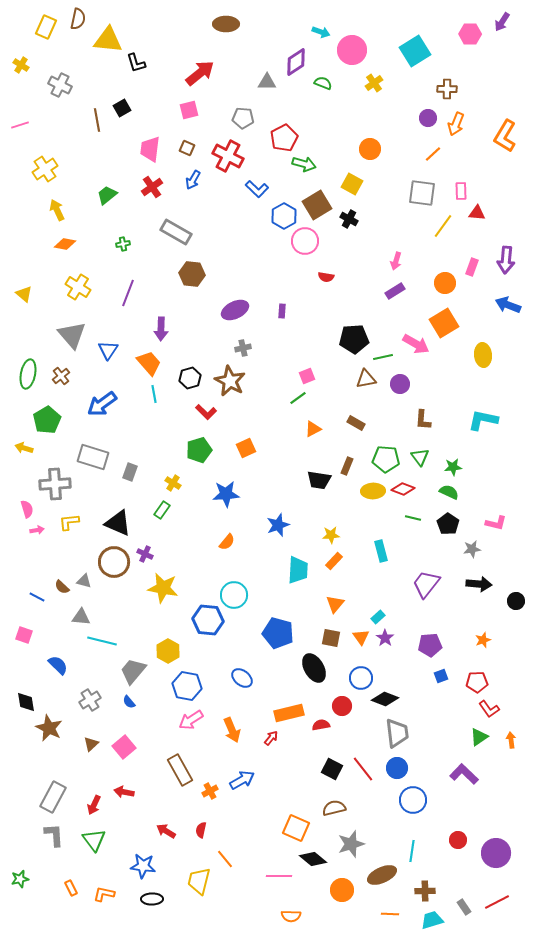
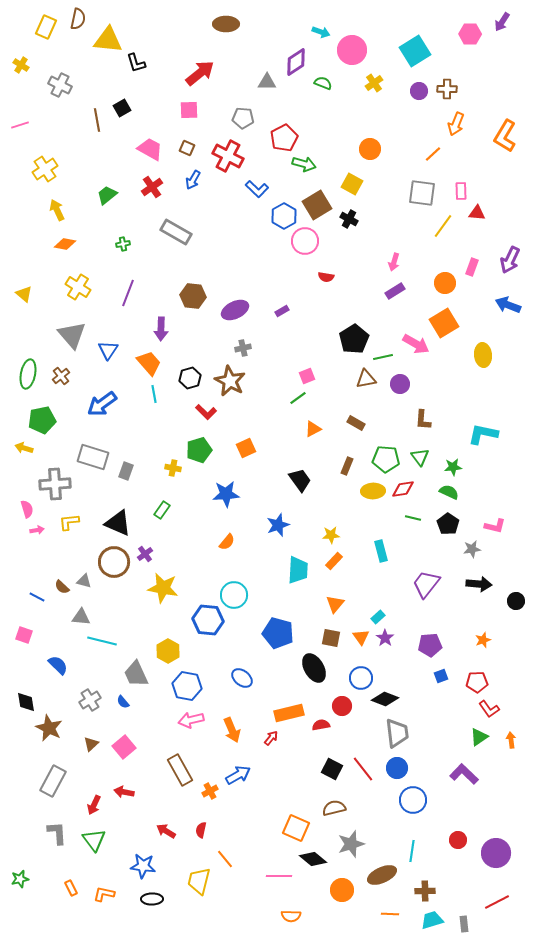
pink square at (189, 110): rotated 12 degrees clockwise
purple circle at (428, 118): moved 9 px left, 27 px up
pink trapezoid at (150, 149): rotated 112 degrees clockwise
purple arrow at (506, 260): moved 4 px right; rotated 20 degrees clockwise
pink arrow at (396, 261): moved 2 px left, 1 px down
brown hexagon at (192, 274): moved 1 px right, 22 px down
purple rectangle at (282, 311): rotated 56 degrees clockwise
black pentagon at (354, 339): rotated 28 degrees counterclockwise
green pentagon at (47, 420): moved 5 px left; rotated 20 degrees clockwise
cyan L-shape at (483, 420): moved 14 px down
gray rectangle at (130, 472): moved 4 px left, 1 px up
black trapezoid at (319, 480): moved 19 px left; rotated 135 degrees counterclockwise
yellow cross at (173, 483): moved 15 px up; rotated 21 degrees counterclockwise
red diamond at (403, 489): rotated 30 degrees counterclockwise
pink L-shape at (496, 523): moved 1 px left, 3 px down
purple cross at (145, 554): rotated 28 degrees clockwise
gray trapezoid at (133, 671): moved 3 px right, 3 px down; rotated 64 degrees counterclockwise
blue semicircle at (129, 702): moved 6 px left
pink arrow at (191, 720): rotated 20 degrees clockwise
blue arrow at (242, 780): moved 4 px left, 5 px up
gray rectangle at (53, 797): moved 16 px up
gray L-shape at (54, 835): moved 3 px right, 2 px up
gray rectangle at (464, 907): moved 17 px down; rotated 28 degrees clockwise
